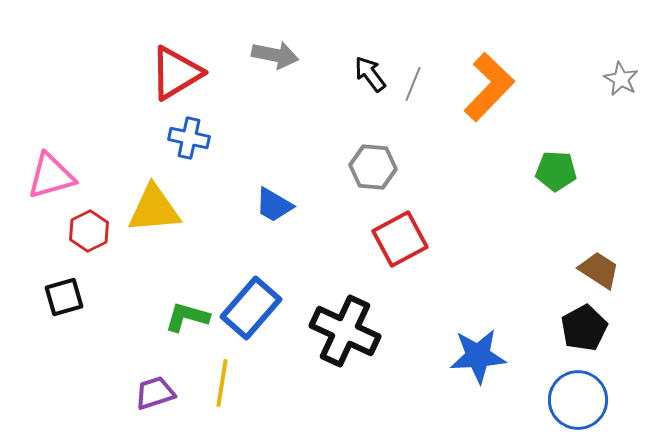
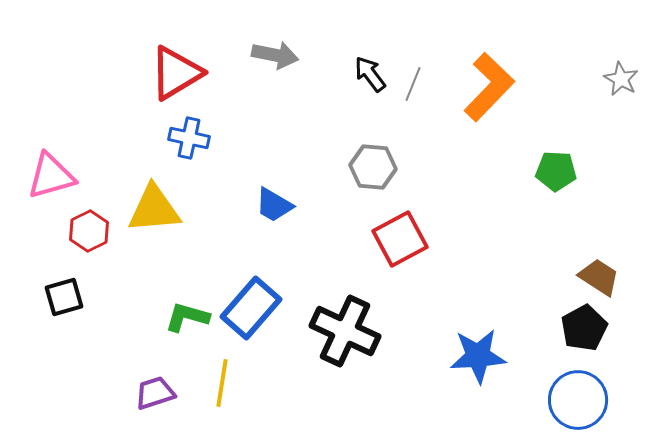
brown trapezoid: moved 7 px down
